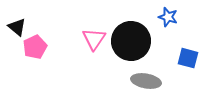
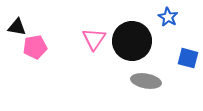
blue star: rotated 12 degrees clockwise
black triangle: rotated 30 degrees counterclockwise
black circle: moved 1 px right
pink pentagon: rotated 15 degrees clockwise
